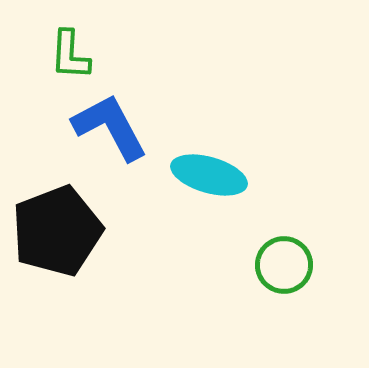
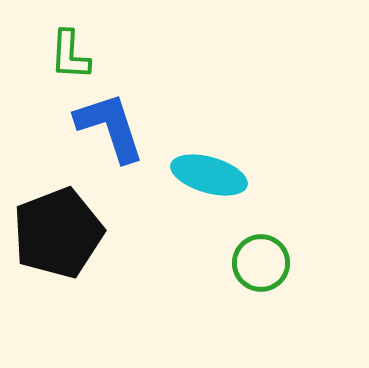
blue L-shape: rotated 10 degrees clockwise
black pentagon: moved 1 px right, 2 px down
green circle: moved 23 px left, 2 px up
